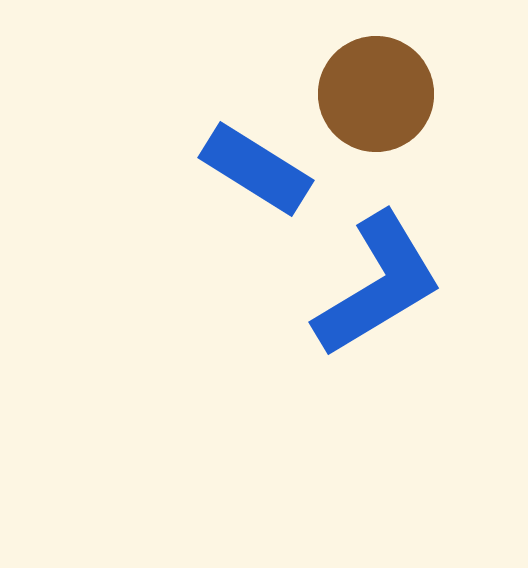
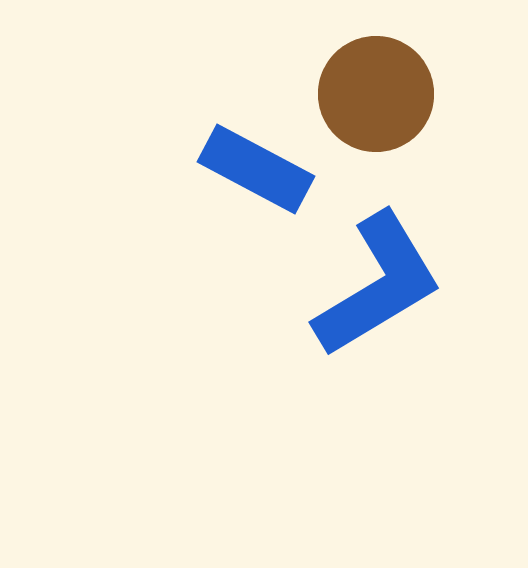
blue rectangle: rotated 4 degrees counterclockwise
